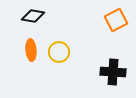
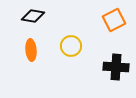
orange square: moved 2 px left
yellow circle: moved 12 px right, 6 px up
black cross: moved 3 px right, 5 px up
